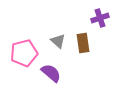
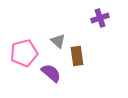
brown rectangle: moved 6 px left, 13 px down
